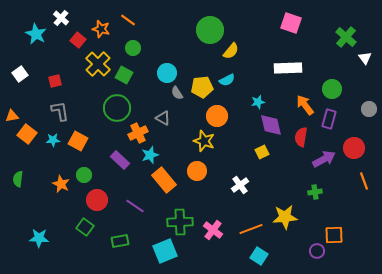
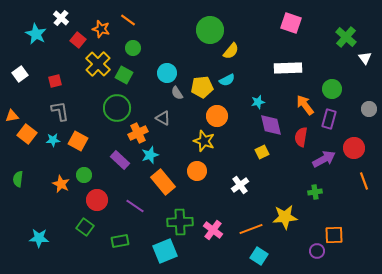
orange rectangle at (164, 180): moved 1 px left, 2 px down
